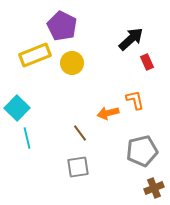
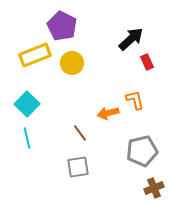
cyan square: moved 10 px right, 4 px up
